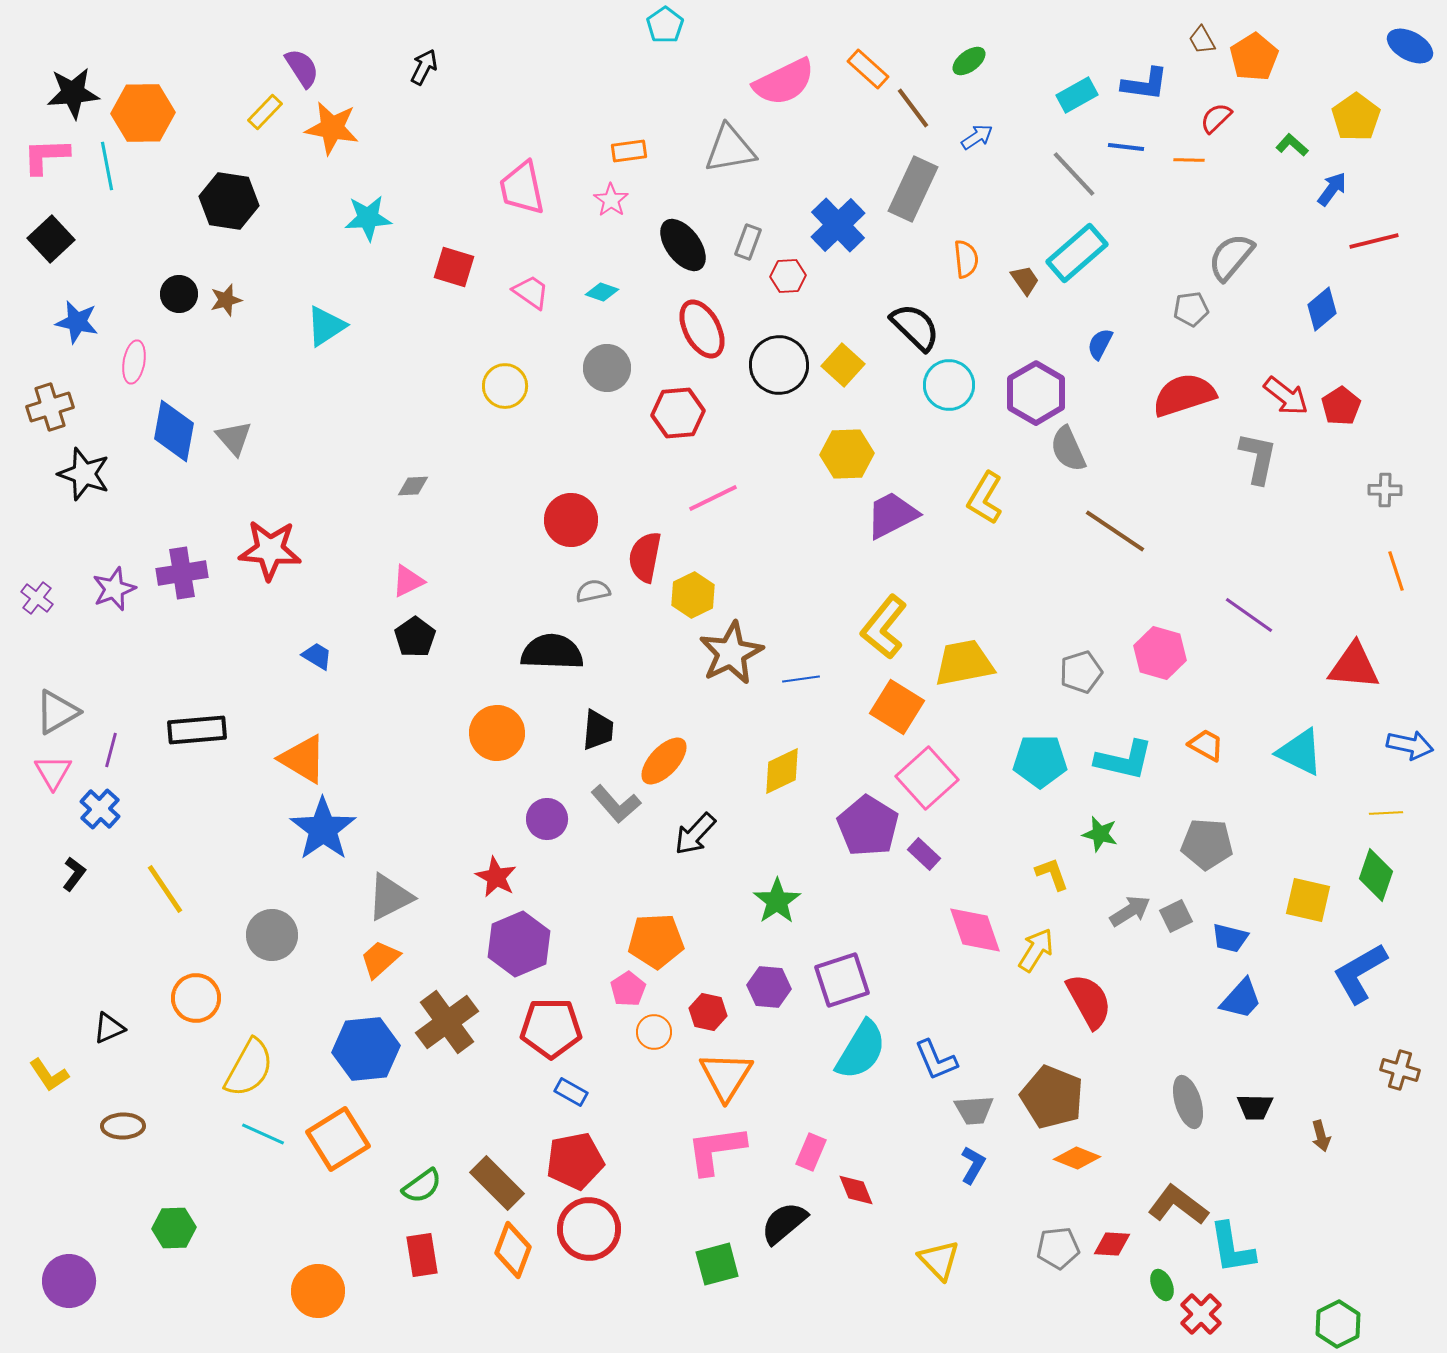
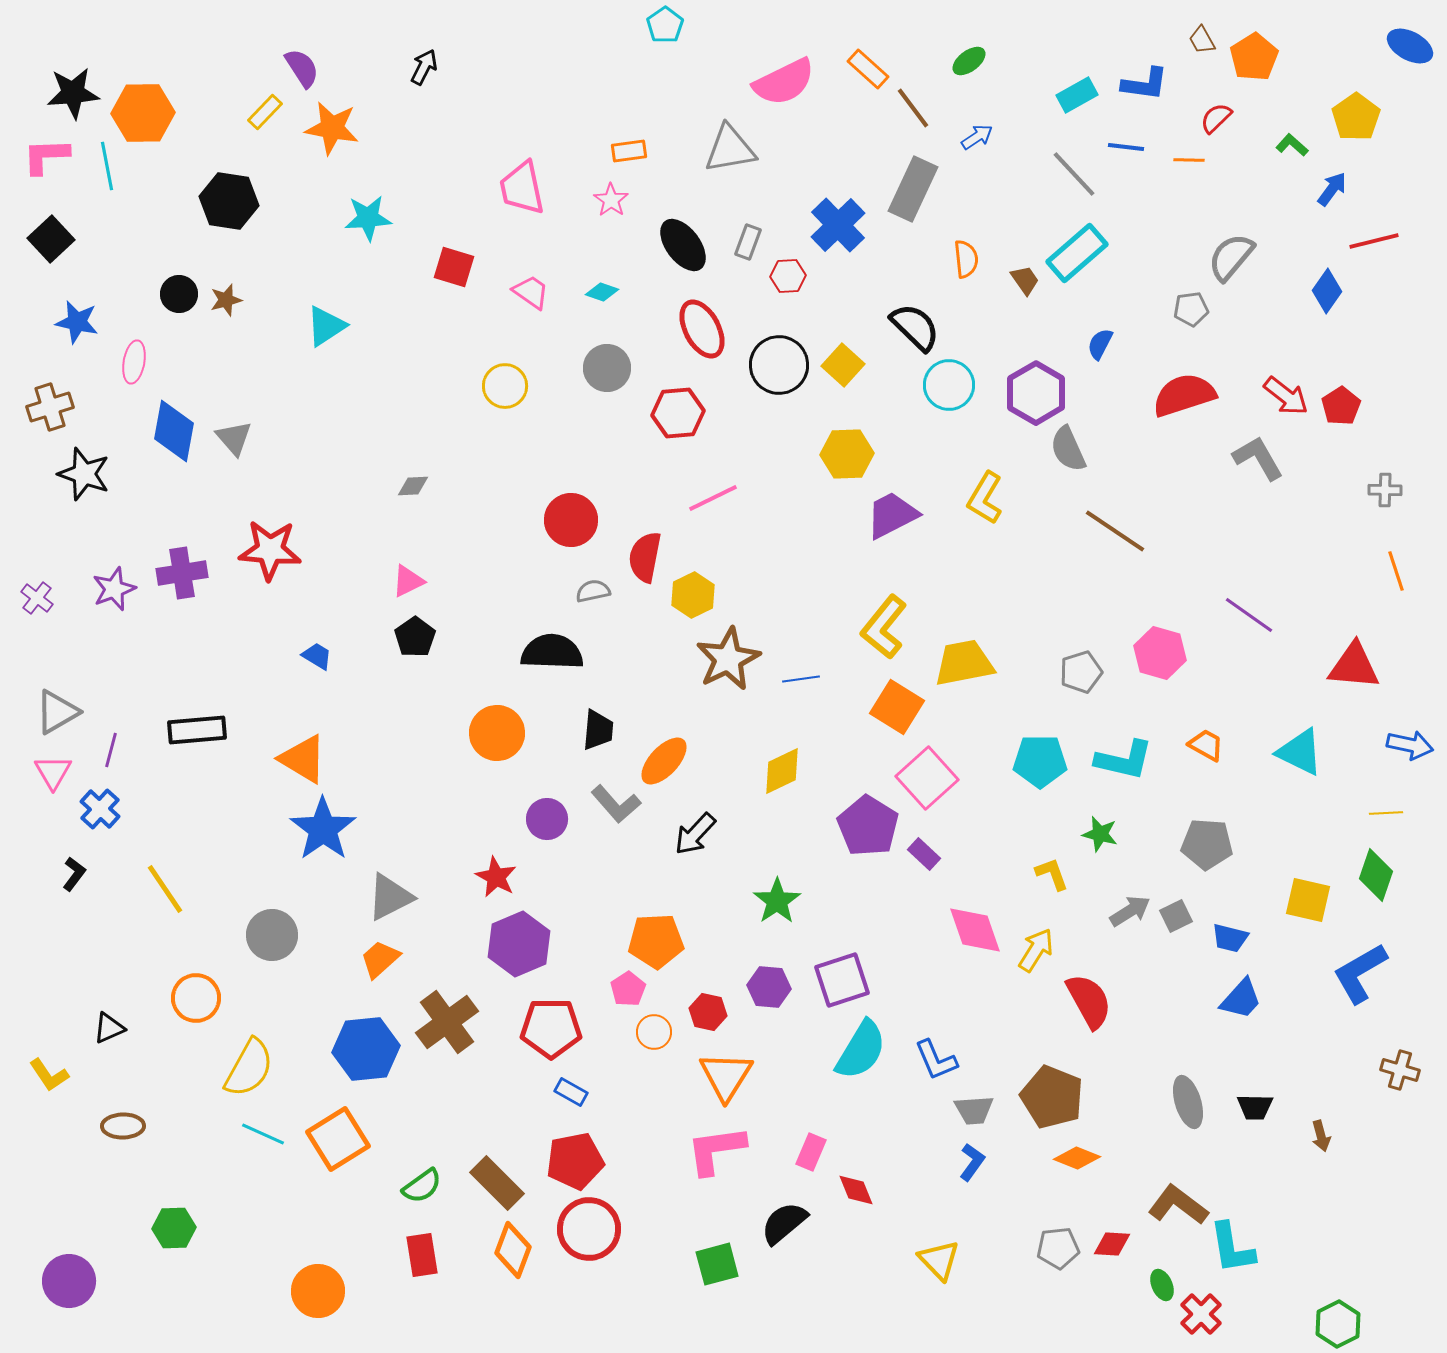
blue diamond at (1322, 309): moved 5 px right, 18 px up; rotated 15 degrees counterclockwise
gray L-shape at (1258, 458): rotated 42 degrees counterclockwise
brown star at (731, 653): moved 3 px left, 6 px down
blue L-shape at (973, 1165): moved 1 px left, 3 px up; rotated 6 degrees clockwise
